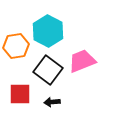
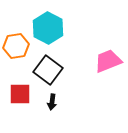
cyan hexagon: moved 3 px up
pink trapezoid: moved 26 px right
black arrow: rotated 77 degrees counterclockwise
